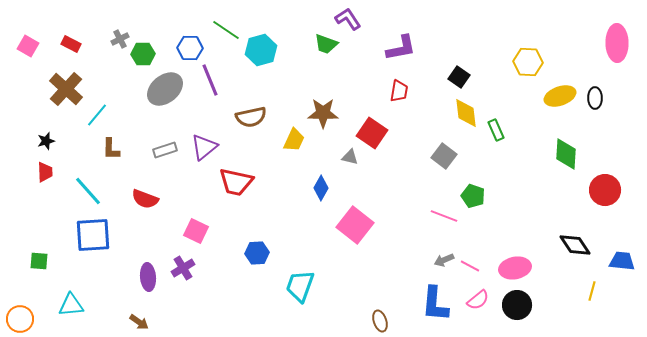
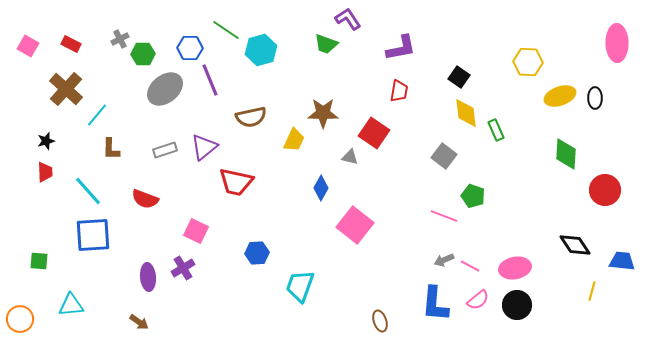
red square at (372, 133): moved 2 px right
